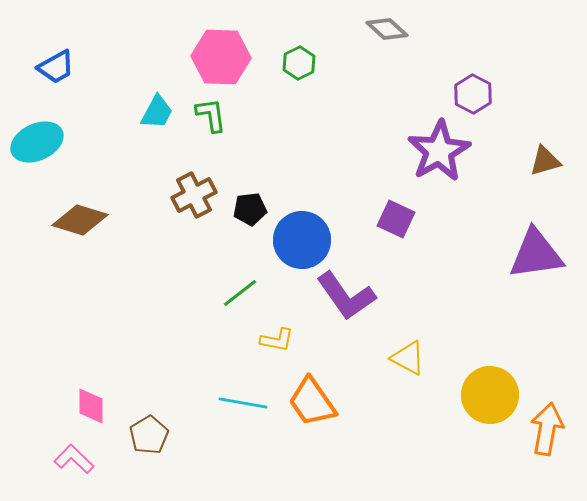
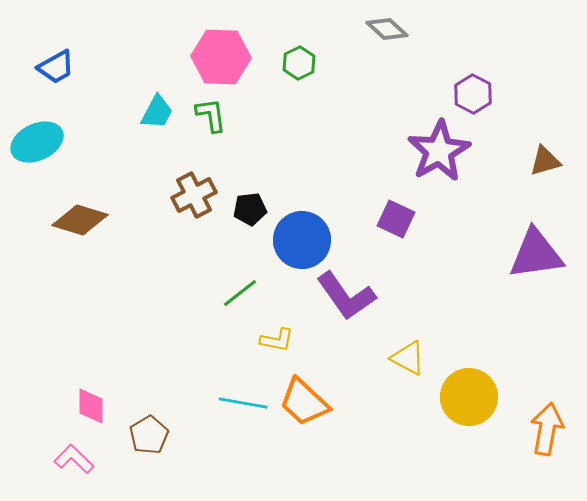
yellow circle: moved 21 px left, 2 px down
orange trapezoid: moved 8 px left; rotated 12 degrees counterclockwise
